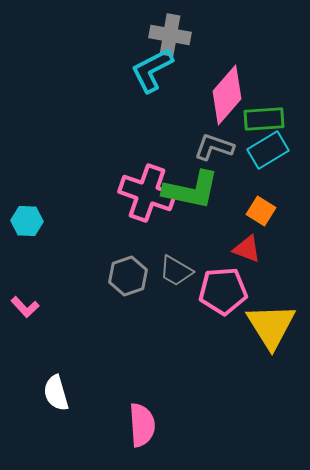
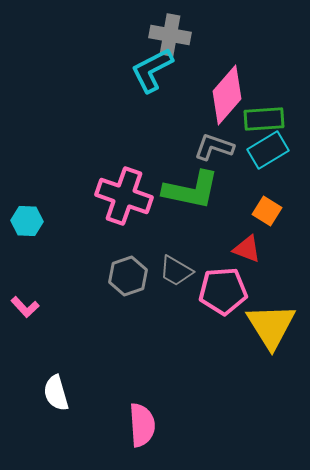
pink cross: moved 23 px left, 3 px down
orange square: moved 6 px right
